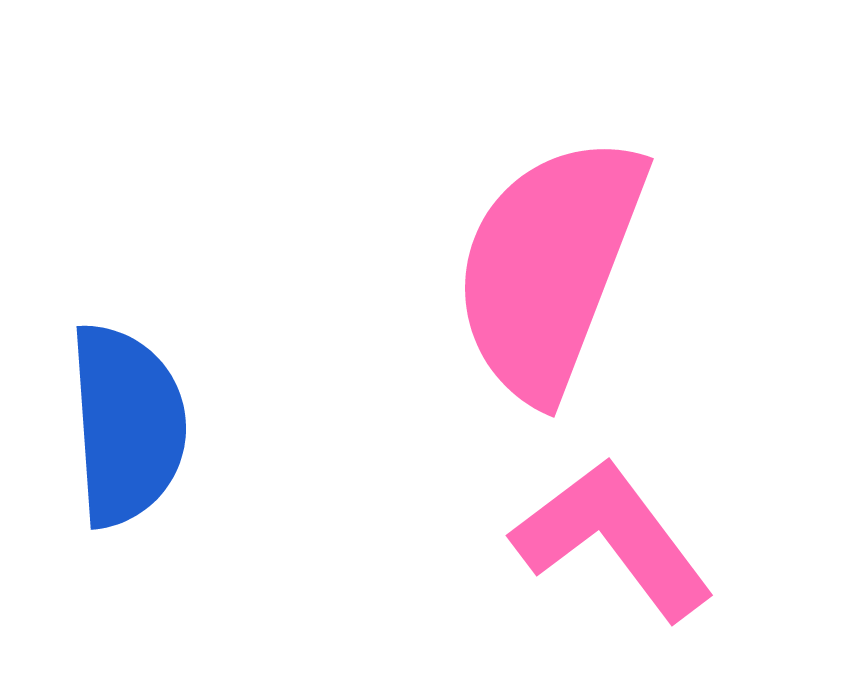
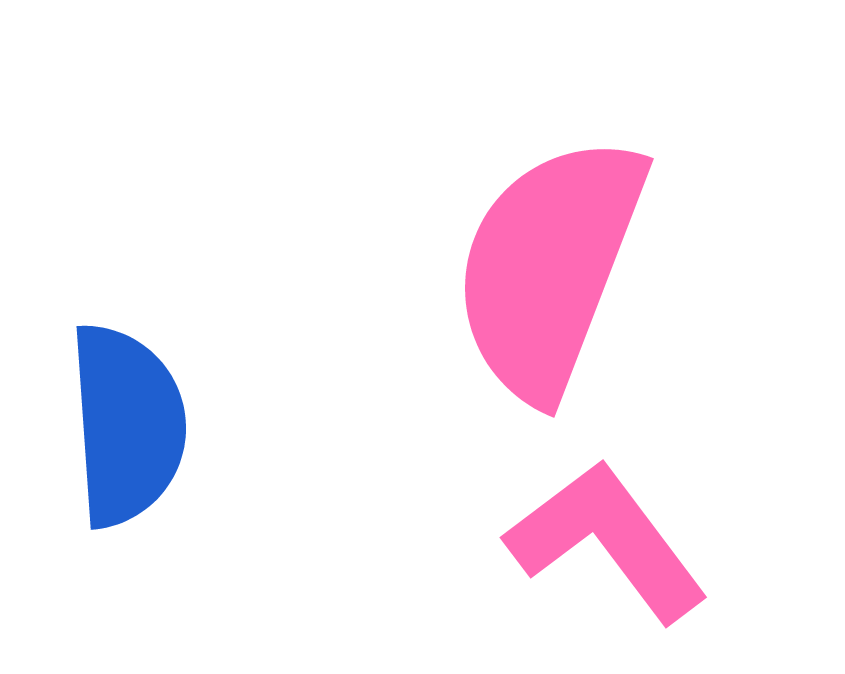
pink L-shape: moved 6 px left, 2 px down
